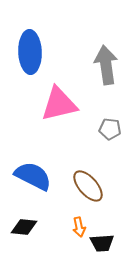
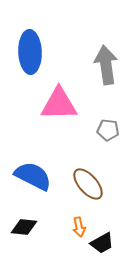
pink triangle: rotated 12 degrees clockwise
gray pentagon: moved 2 px left, 1 px down
brown ellipse: moved 2 px up
black trapezoid: rotated 25 degrees counterclockwise
